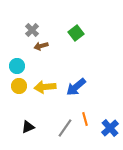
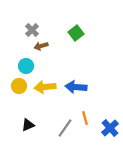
cyan circle: moved 9 px right
blue arrow: rotated 45 degrees clockwise
orange line: moved 1 px up
black triangle: moved 2 px up
